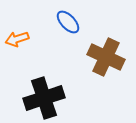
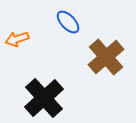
brown cross: rotated 24 degrees clockwise
black cross: rotated 24 degrees counterclockwise
